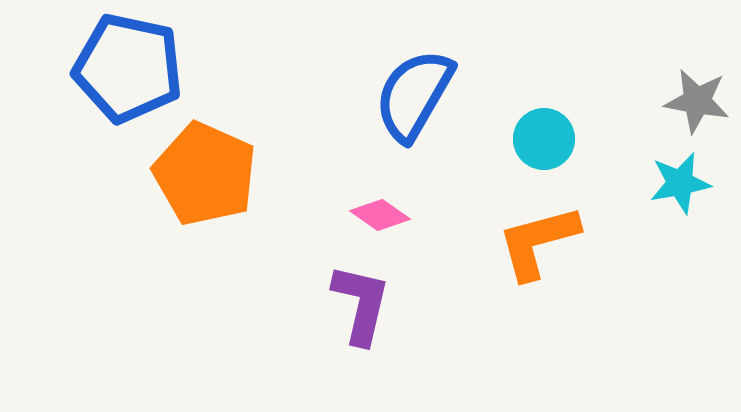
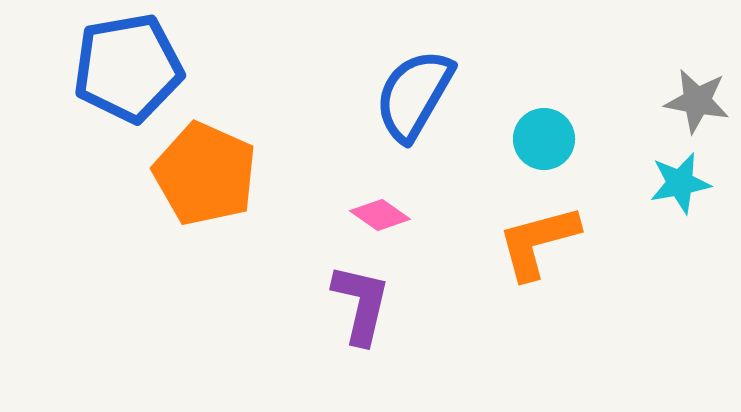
blue pentagon: rotated 22 degrees counterclockwise
